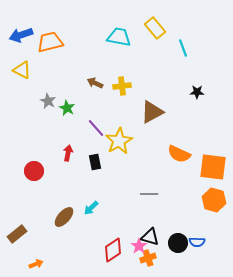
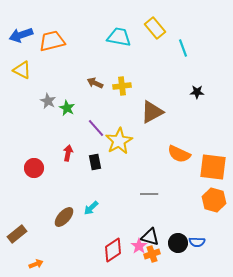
orange trapezoid: moved 2 px right, 1 px up
red circle: moved 3 px up
orange cross: moved 4 px right, 4 px up
